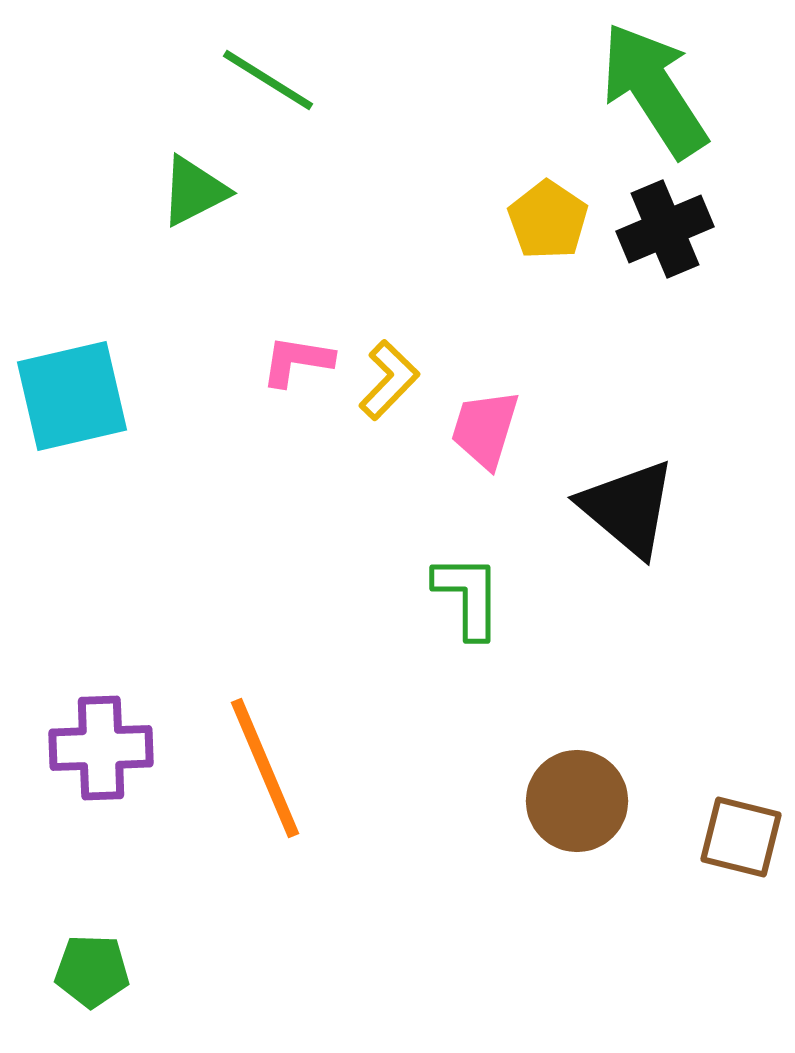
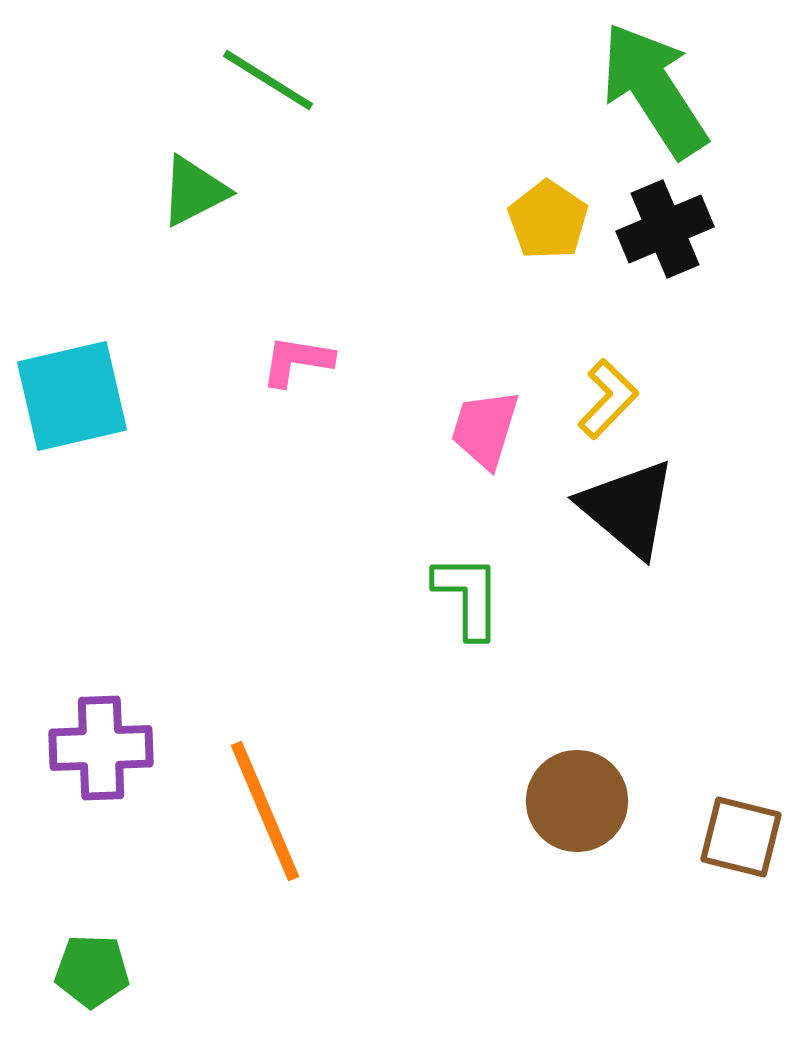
yellow L-shape: moved 219 px right, 19 px down
orange line: moved 43 px down
